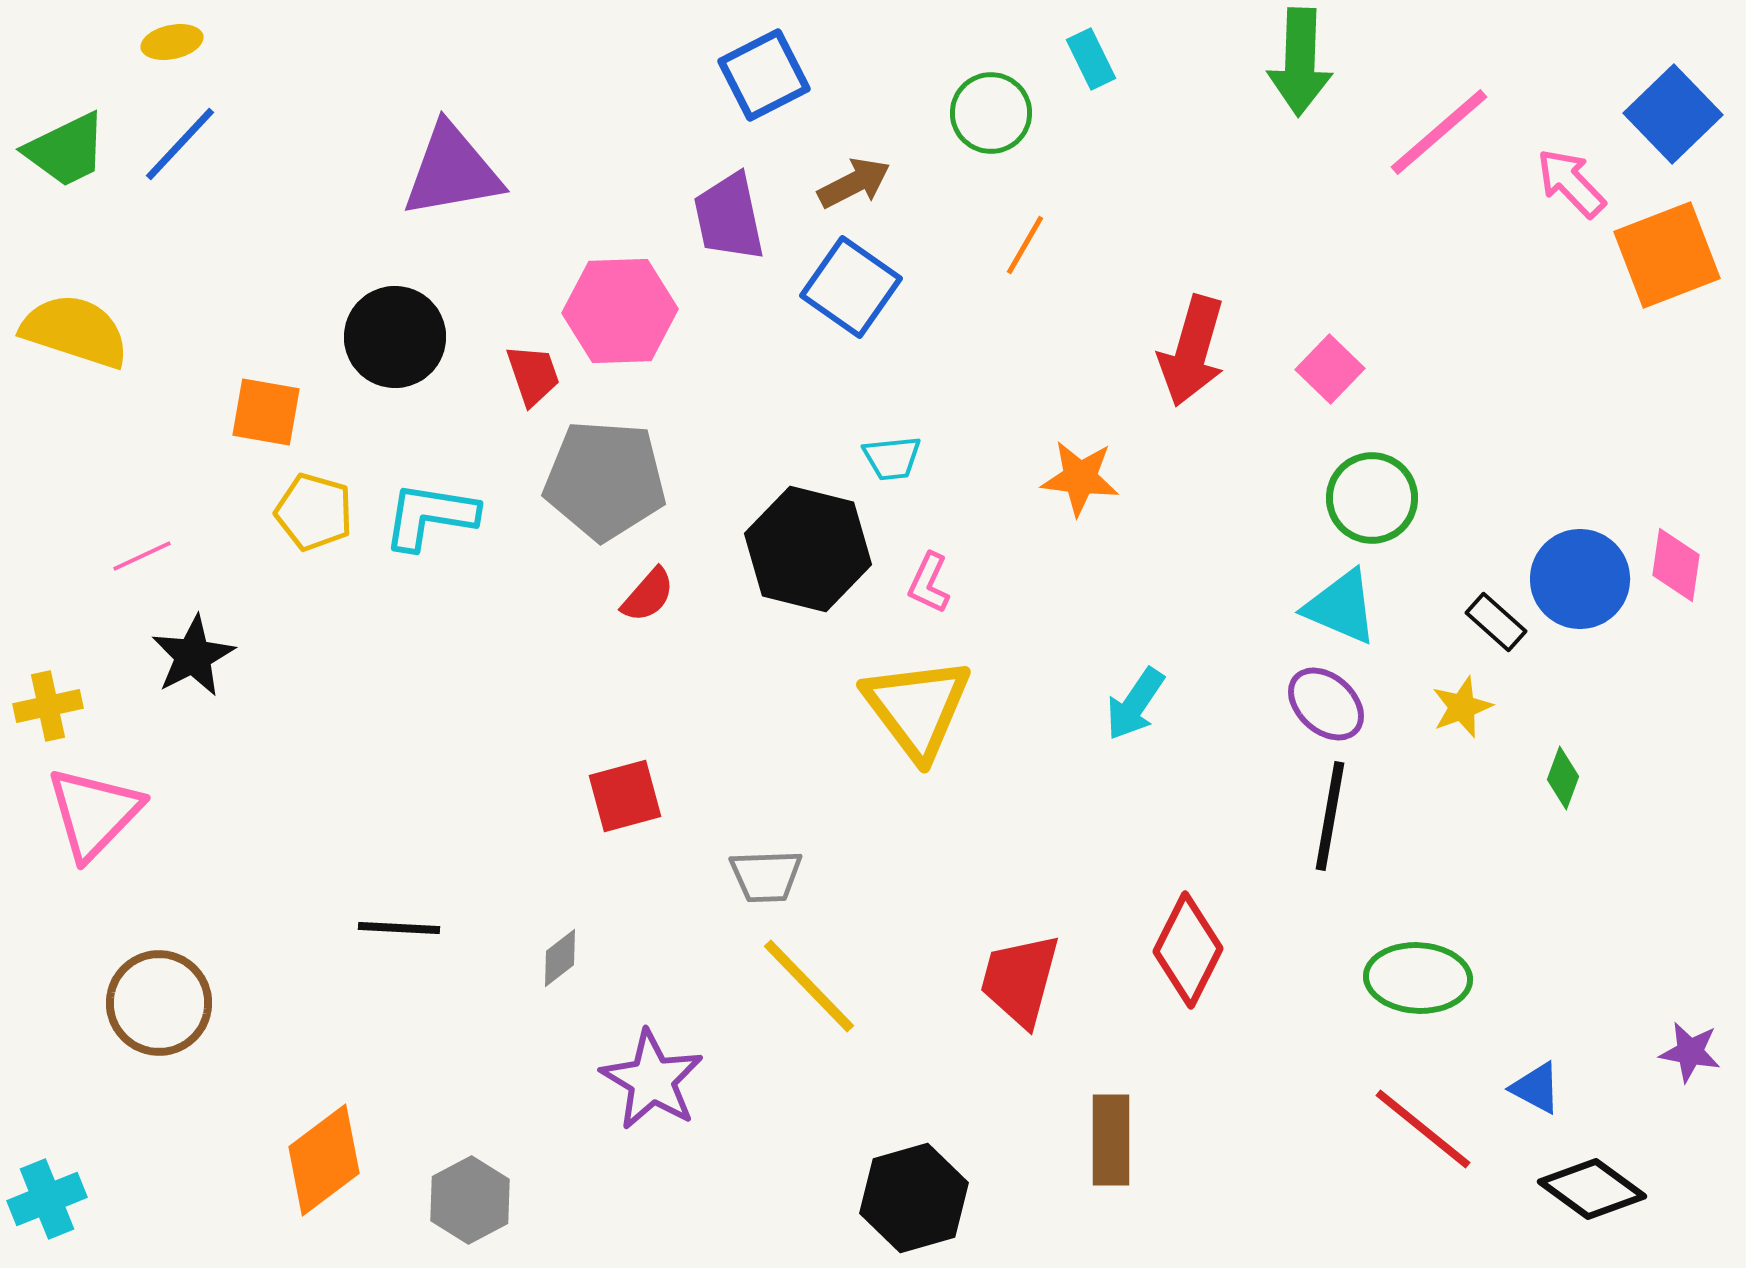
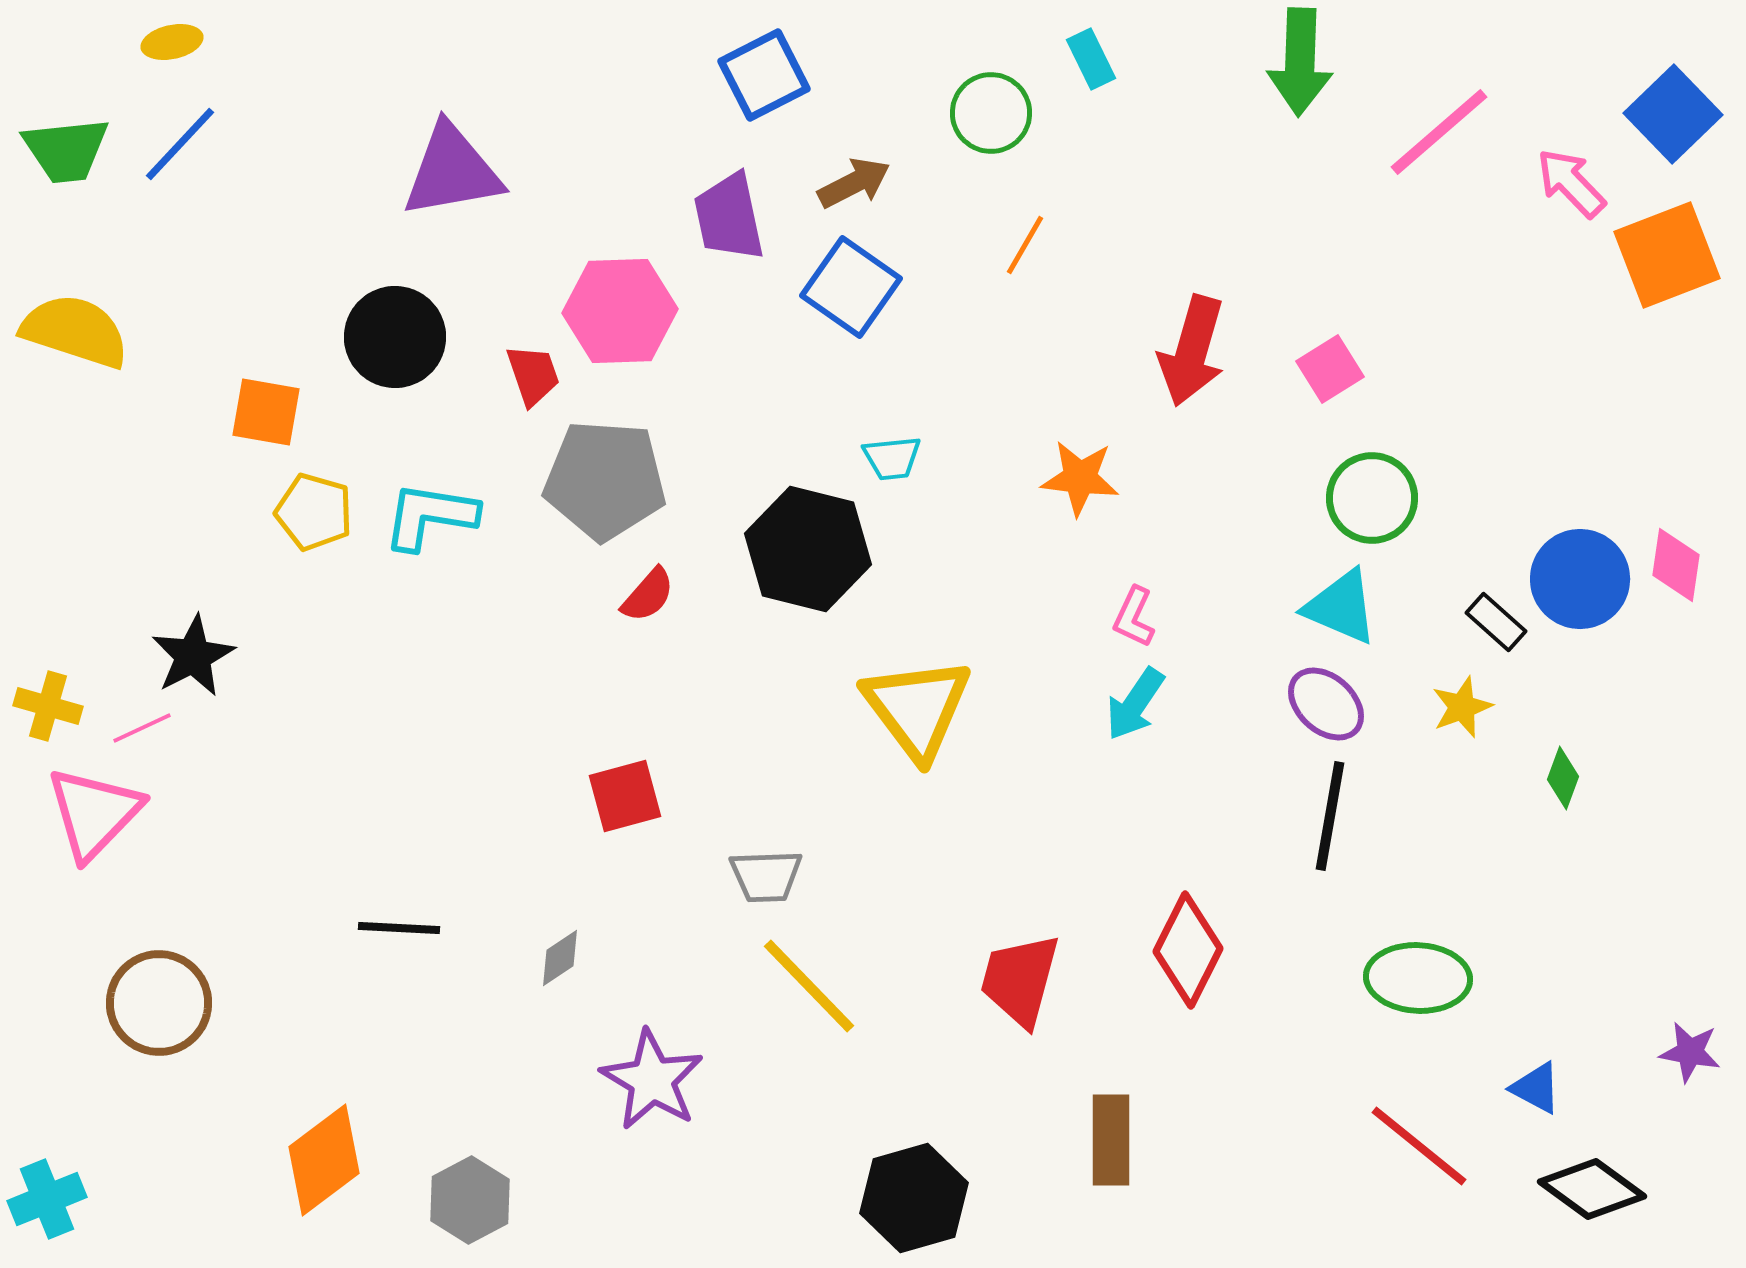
green trapezoid at (66, 150): rotated 20 degrees clockwise
pink square at (1330, 369): rotated 14 degrees clockwise
pink line at (142, 556): moved 172 px down
pink L-shape at (929, 583): moved 205 px right, 34 px down
yellow cross at (48, 706): rotated 28 degrees clockwise
gray diamond at (560, 958): rotated 4 degrees clockwise
red line at (1423, 1129): moved 4 px left, 17 px down
